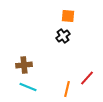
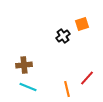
orange square: moved 14 px right, 8 px down; rotated 24 degrees counterclockwise
orange line: rotated 28 degrees counterclockwise
